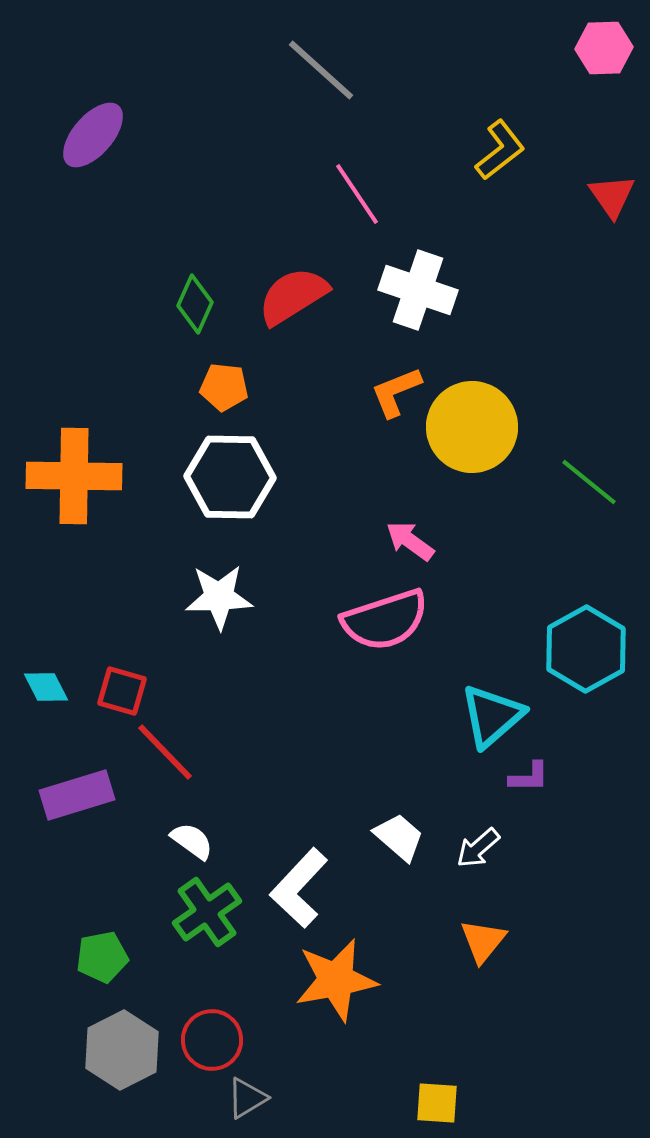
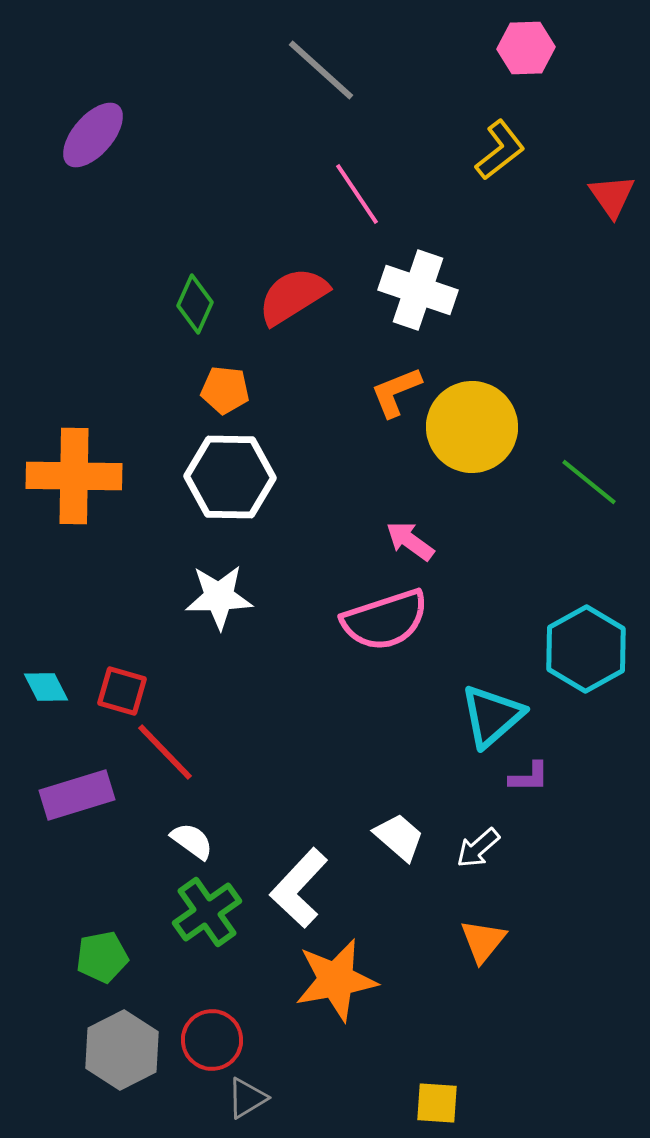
pink hexagon: moved 78 px left
orange pentagon: moved 1 px right, 3 px down
